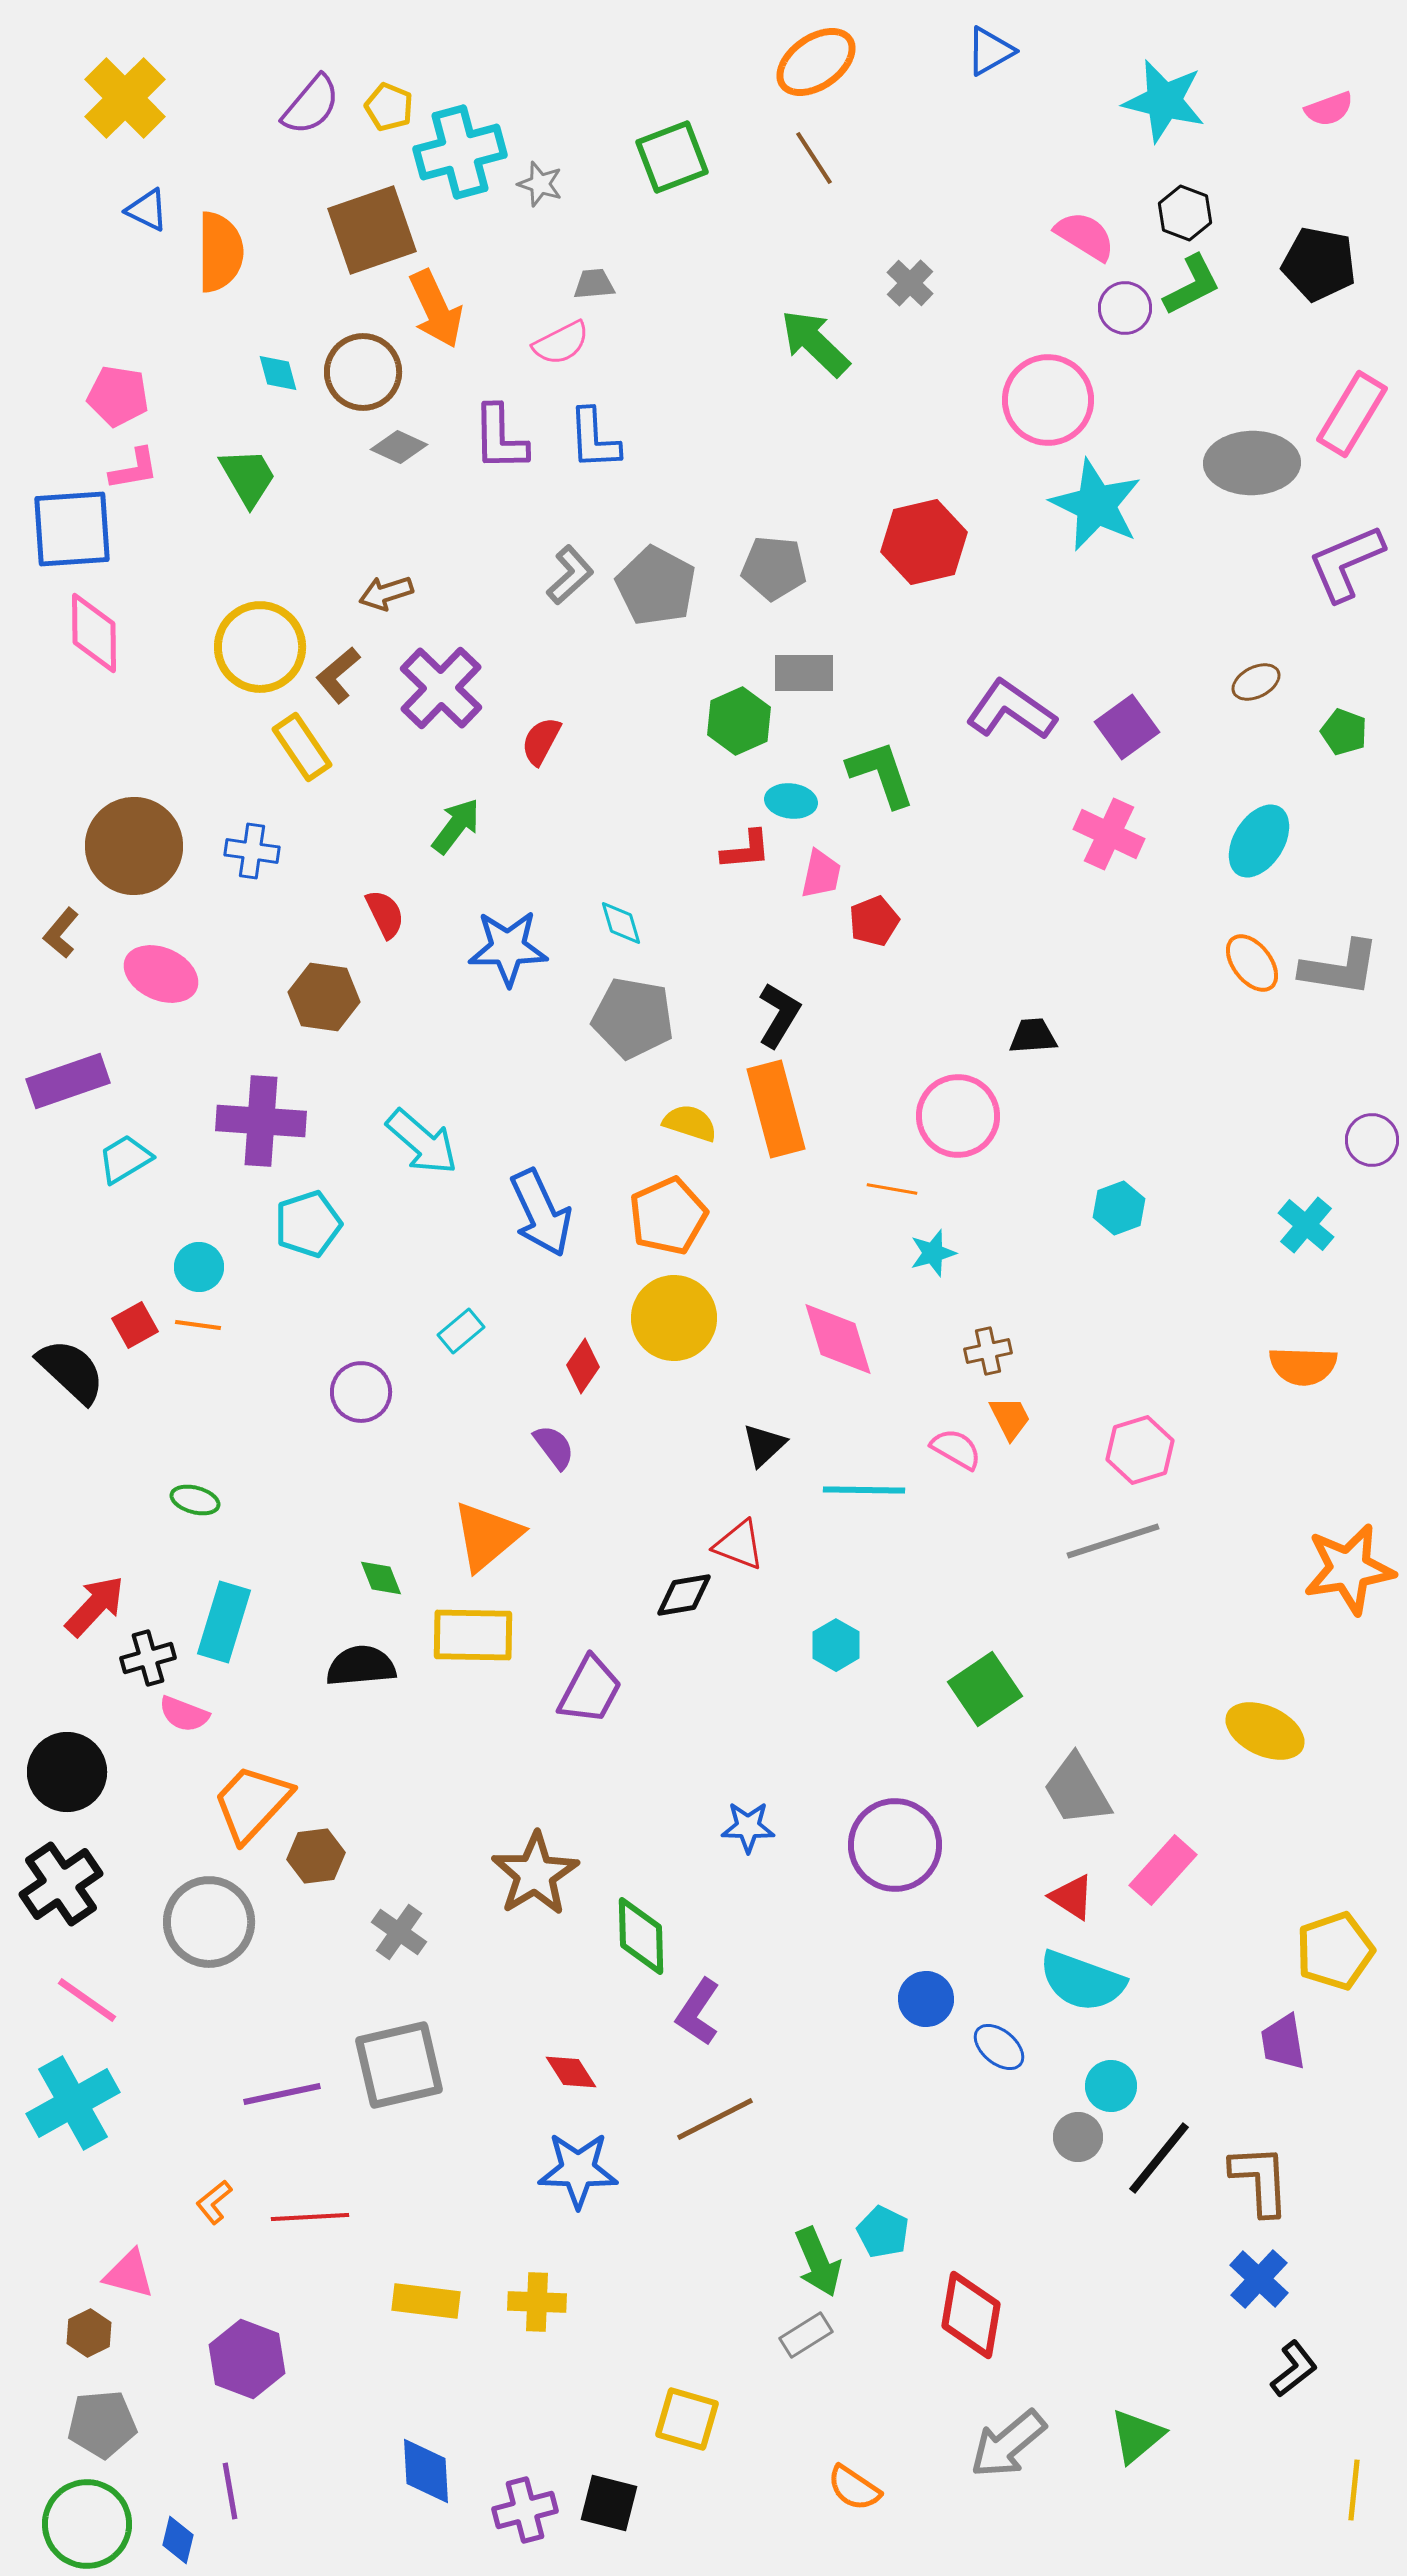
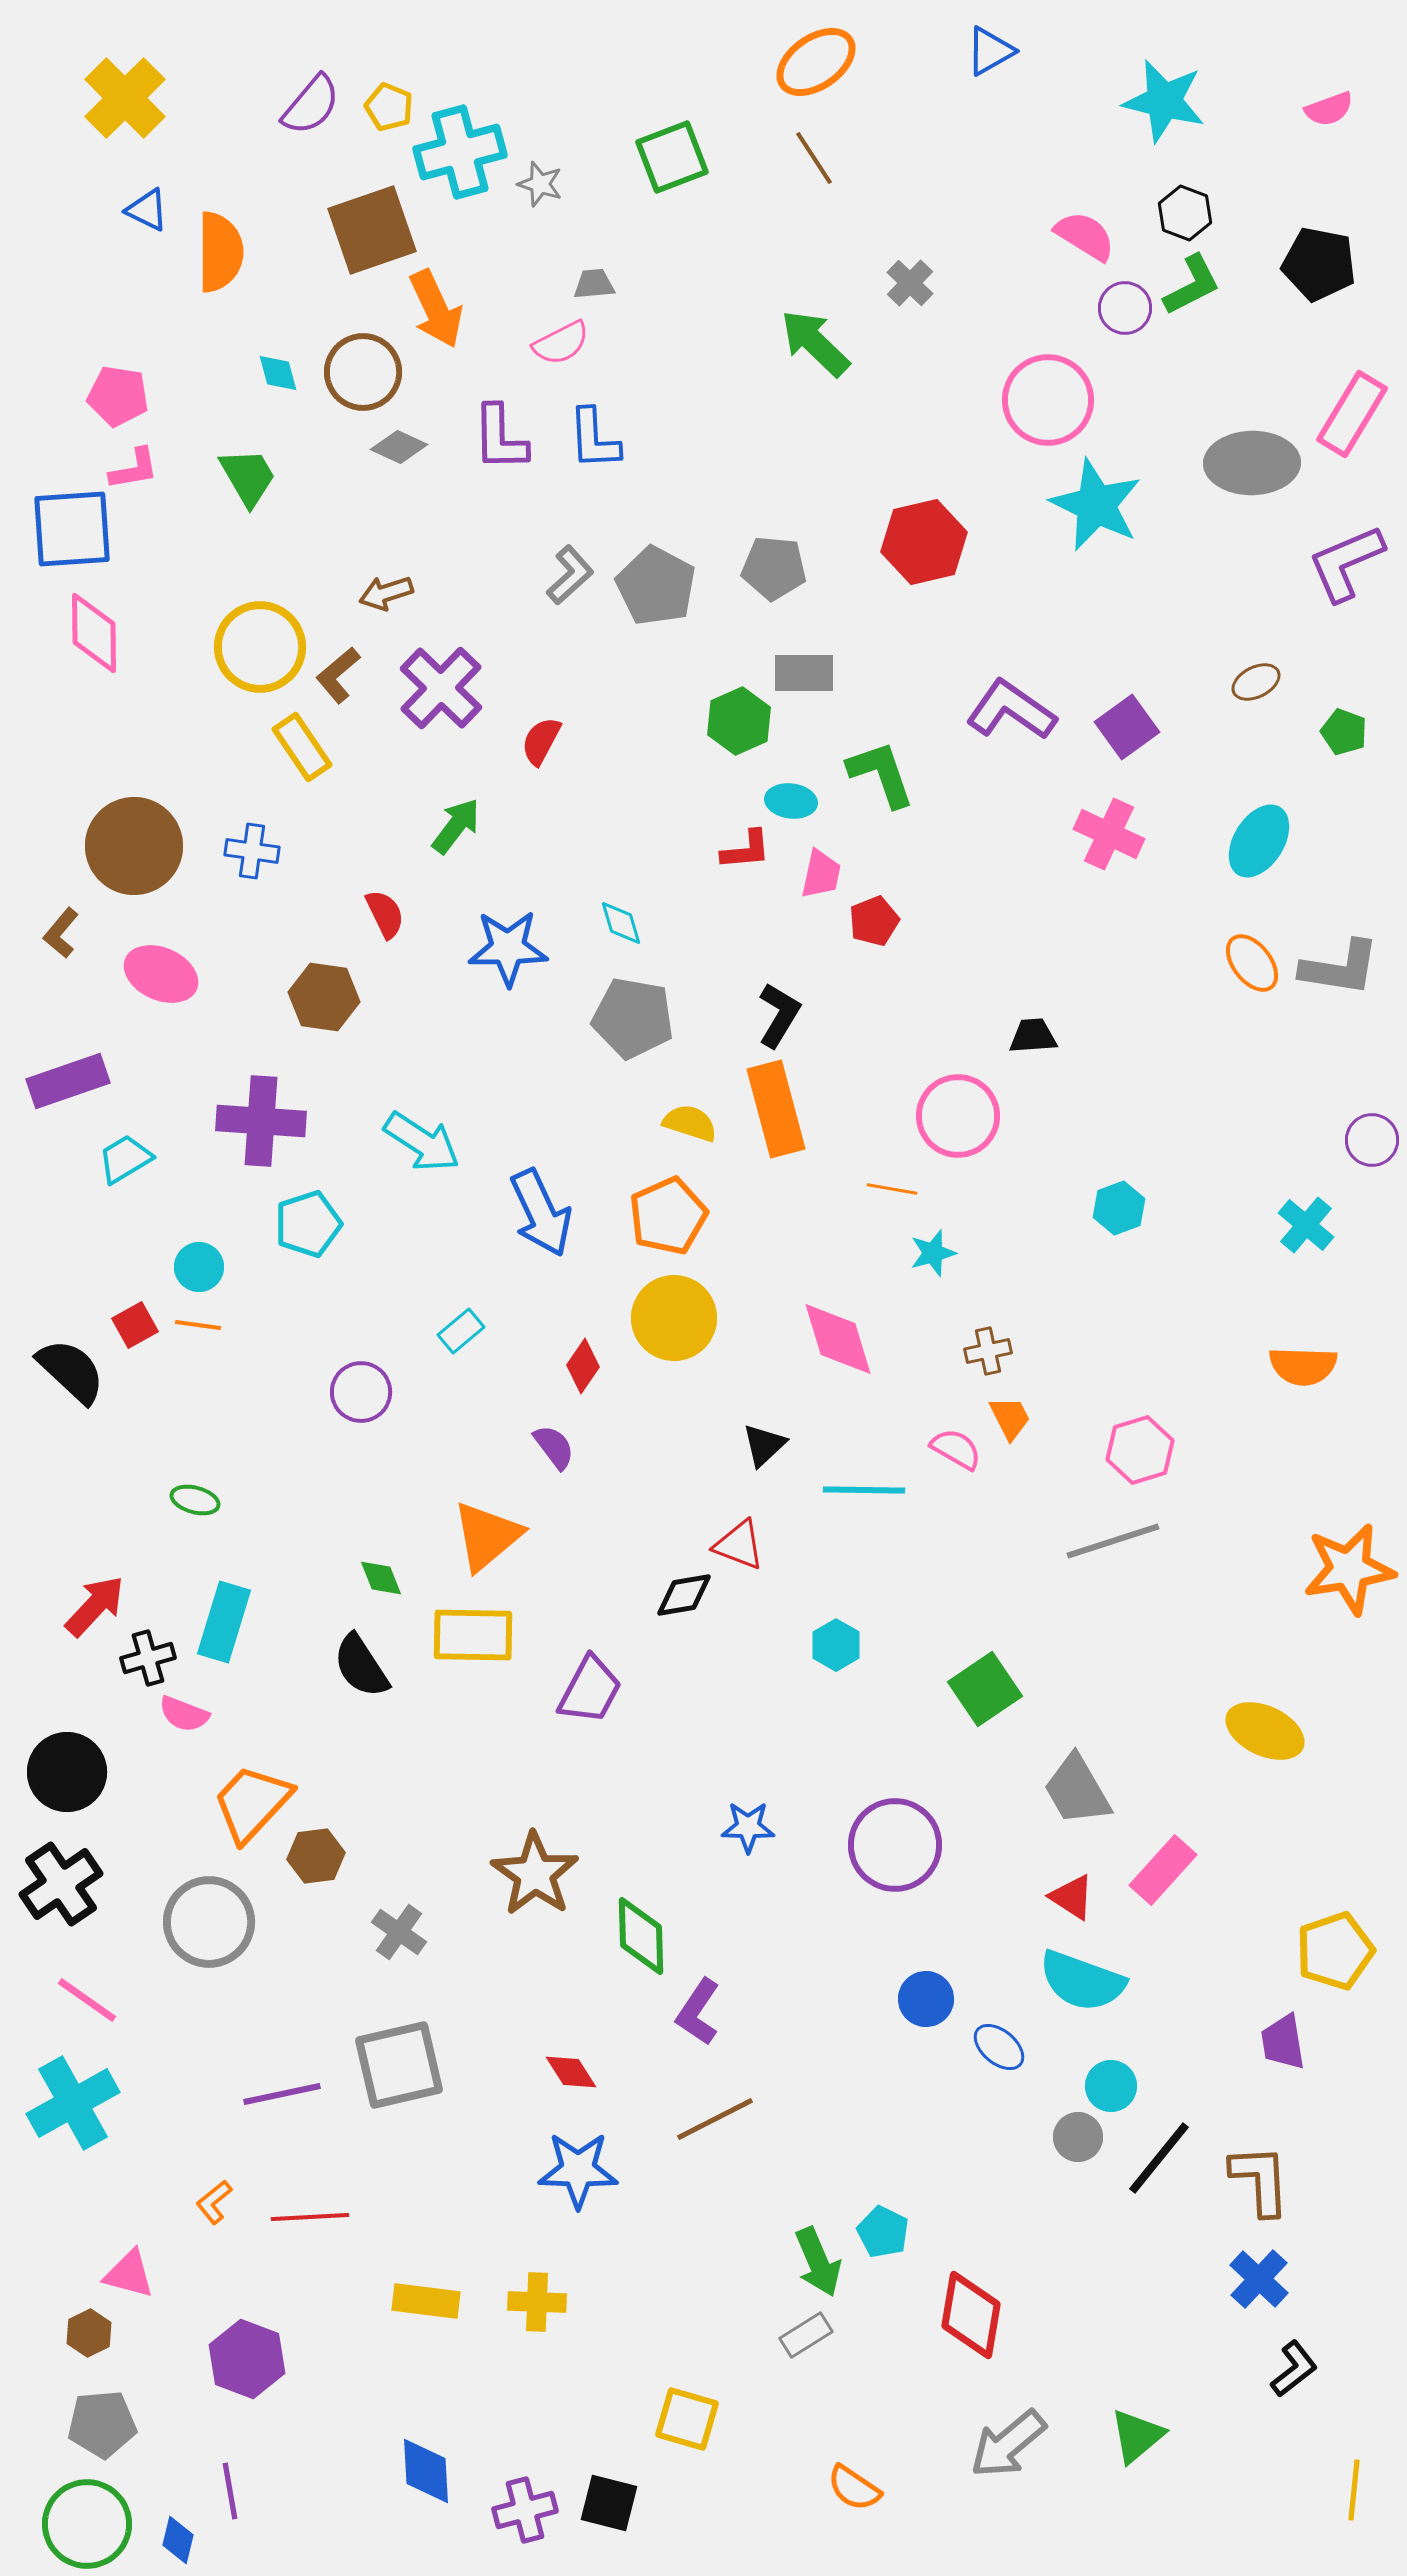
cyan arrow at (422, 1142): rotated 8 degrees counterclockwise
black semicircle at (361, 1666): rotated 118 degrees counterclockwise
brown star at (535, 1874): rotated 6 degrees counterclockwise
